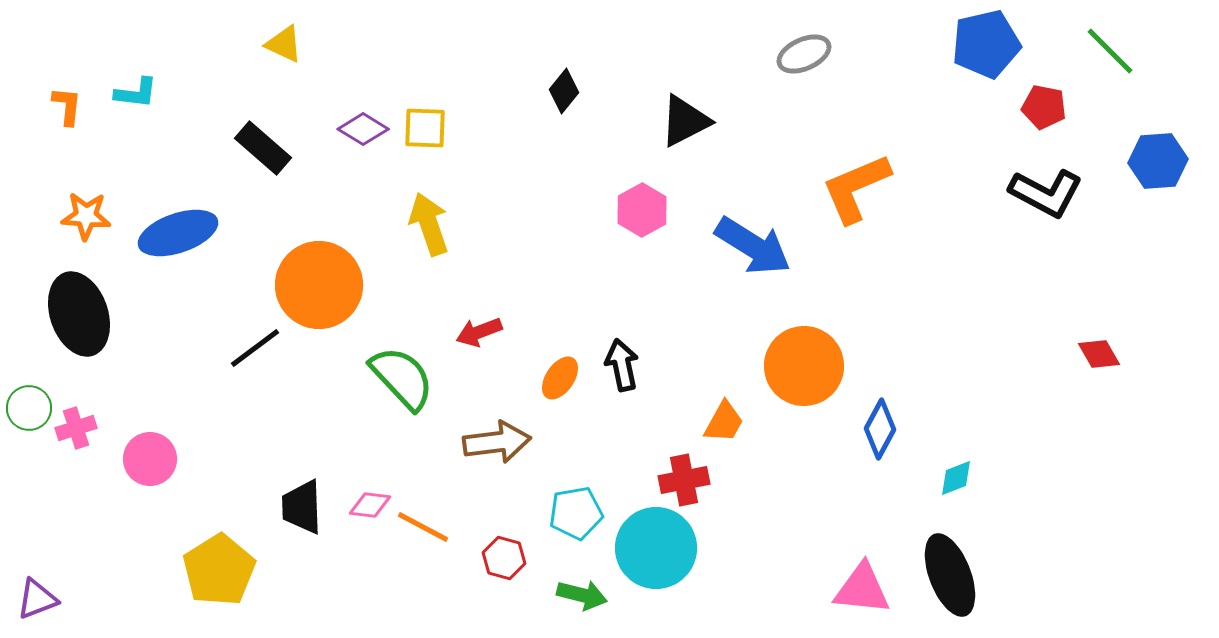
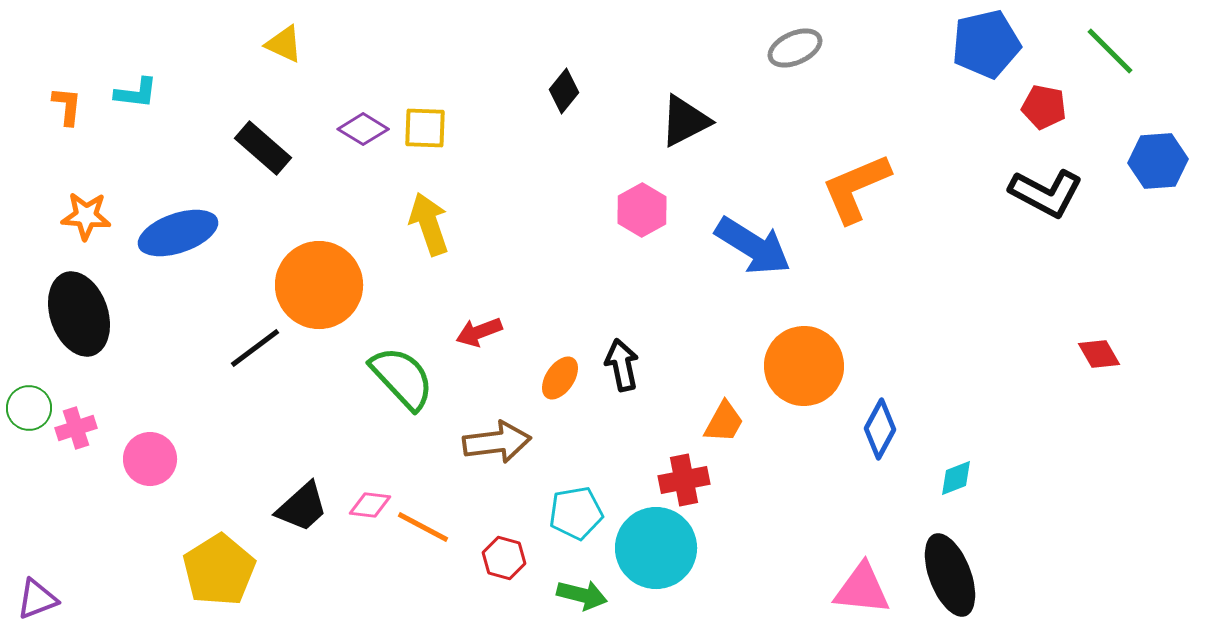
gray ellipse at (804, 54): moved 9 px left, 6 px up
black trapezoid at (302, 507): rotated 130 degrees counterclockwise
